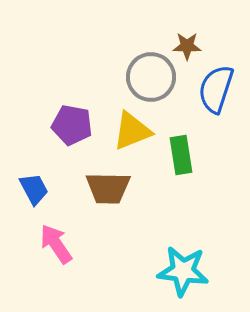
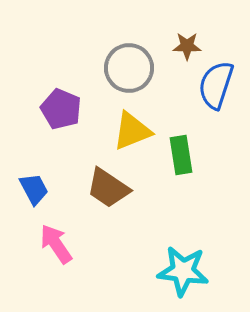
gray circle: moved 22 px left, 9 px up
blue semicircle: moved 4 px up
purple pentagon: moved 11 px left, 16 px up; rotated 12 degrees clockwise
brown trapezoid: rotated 33 degrees clockwise
